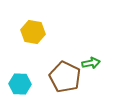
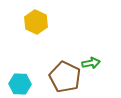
yellow hexagon: moved 3 px right, 10 px up; rotated 15 degrees clockwise
